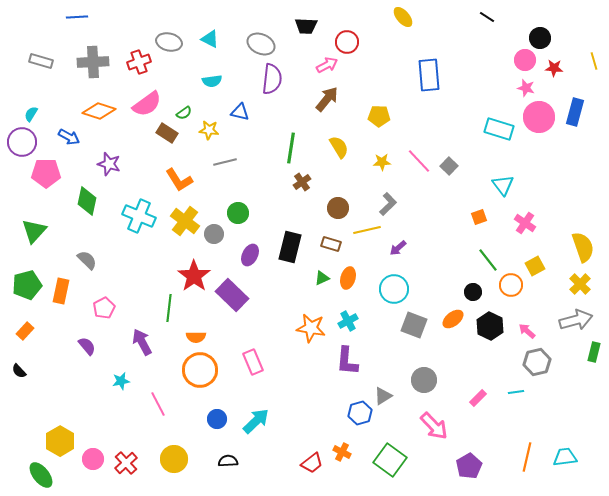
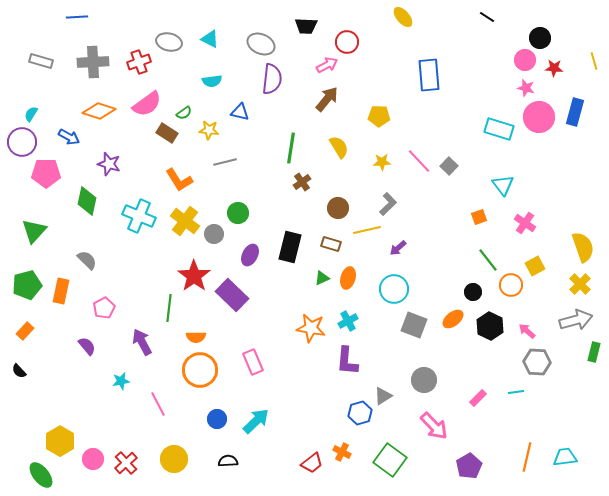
gray hexagon at (537, 362): rotated 16 degrees clockwise
